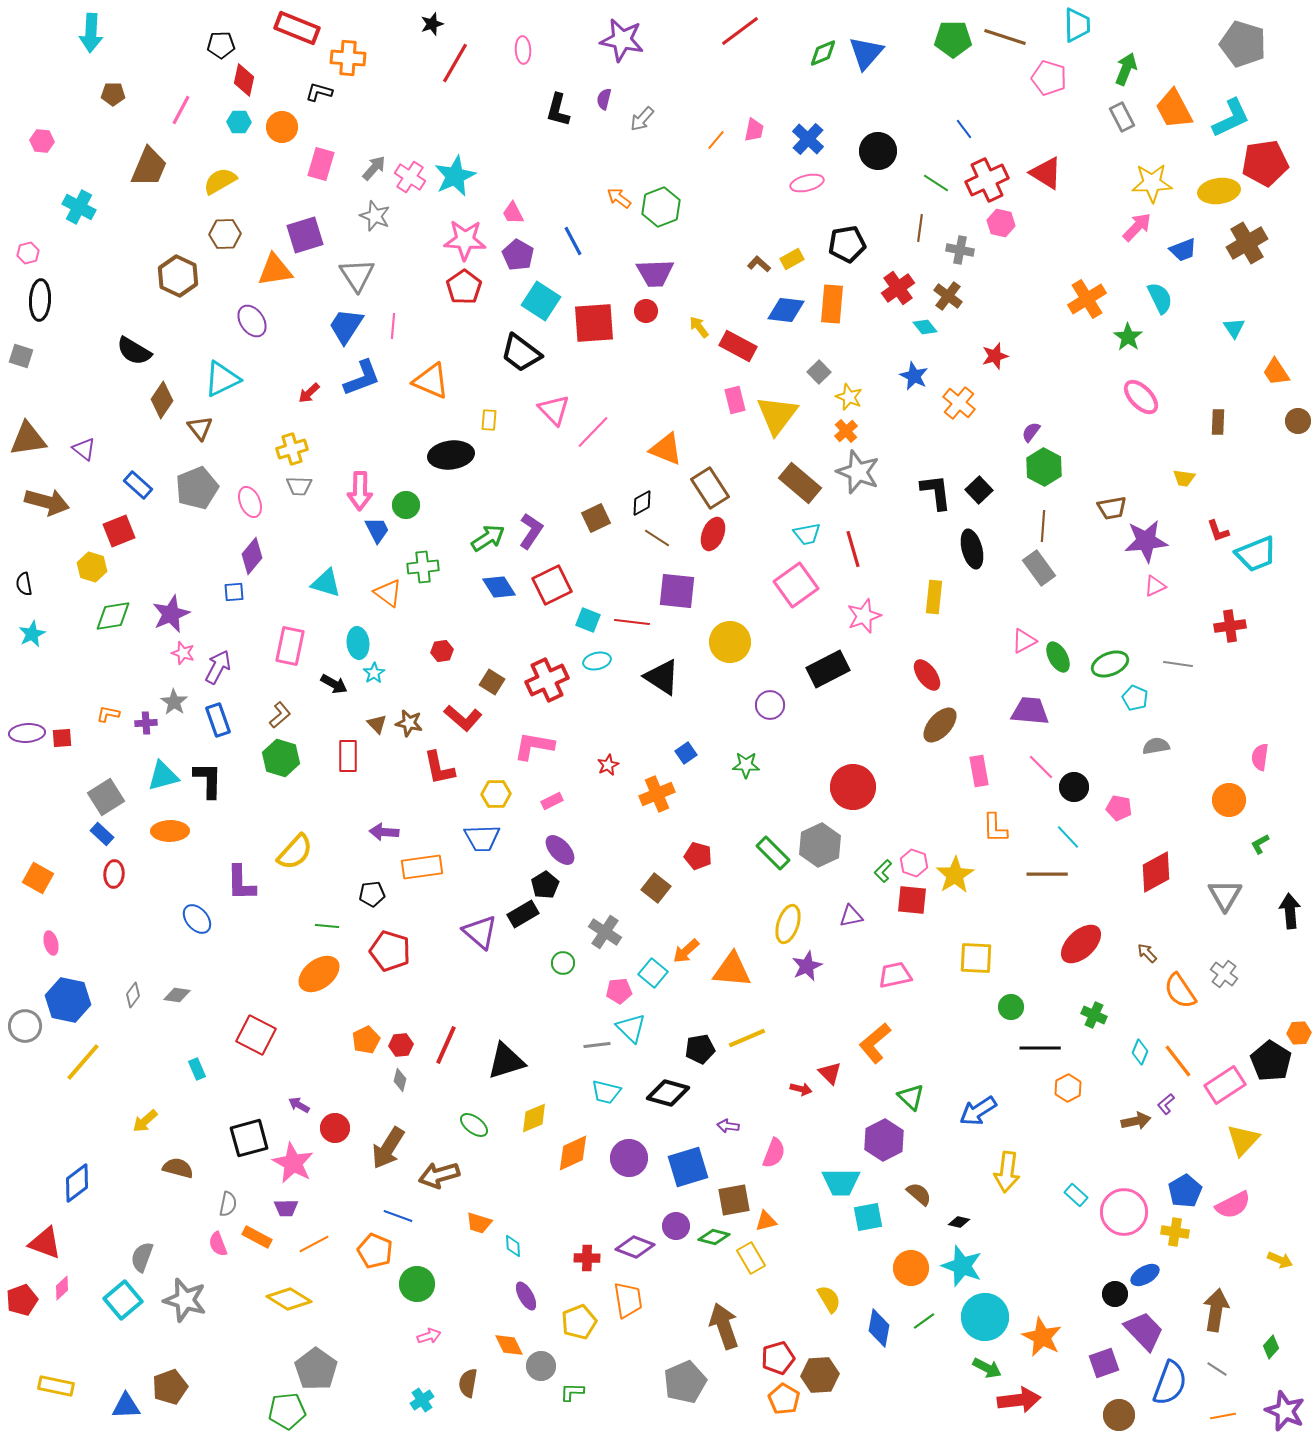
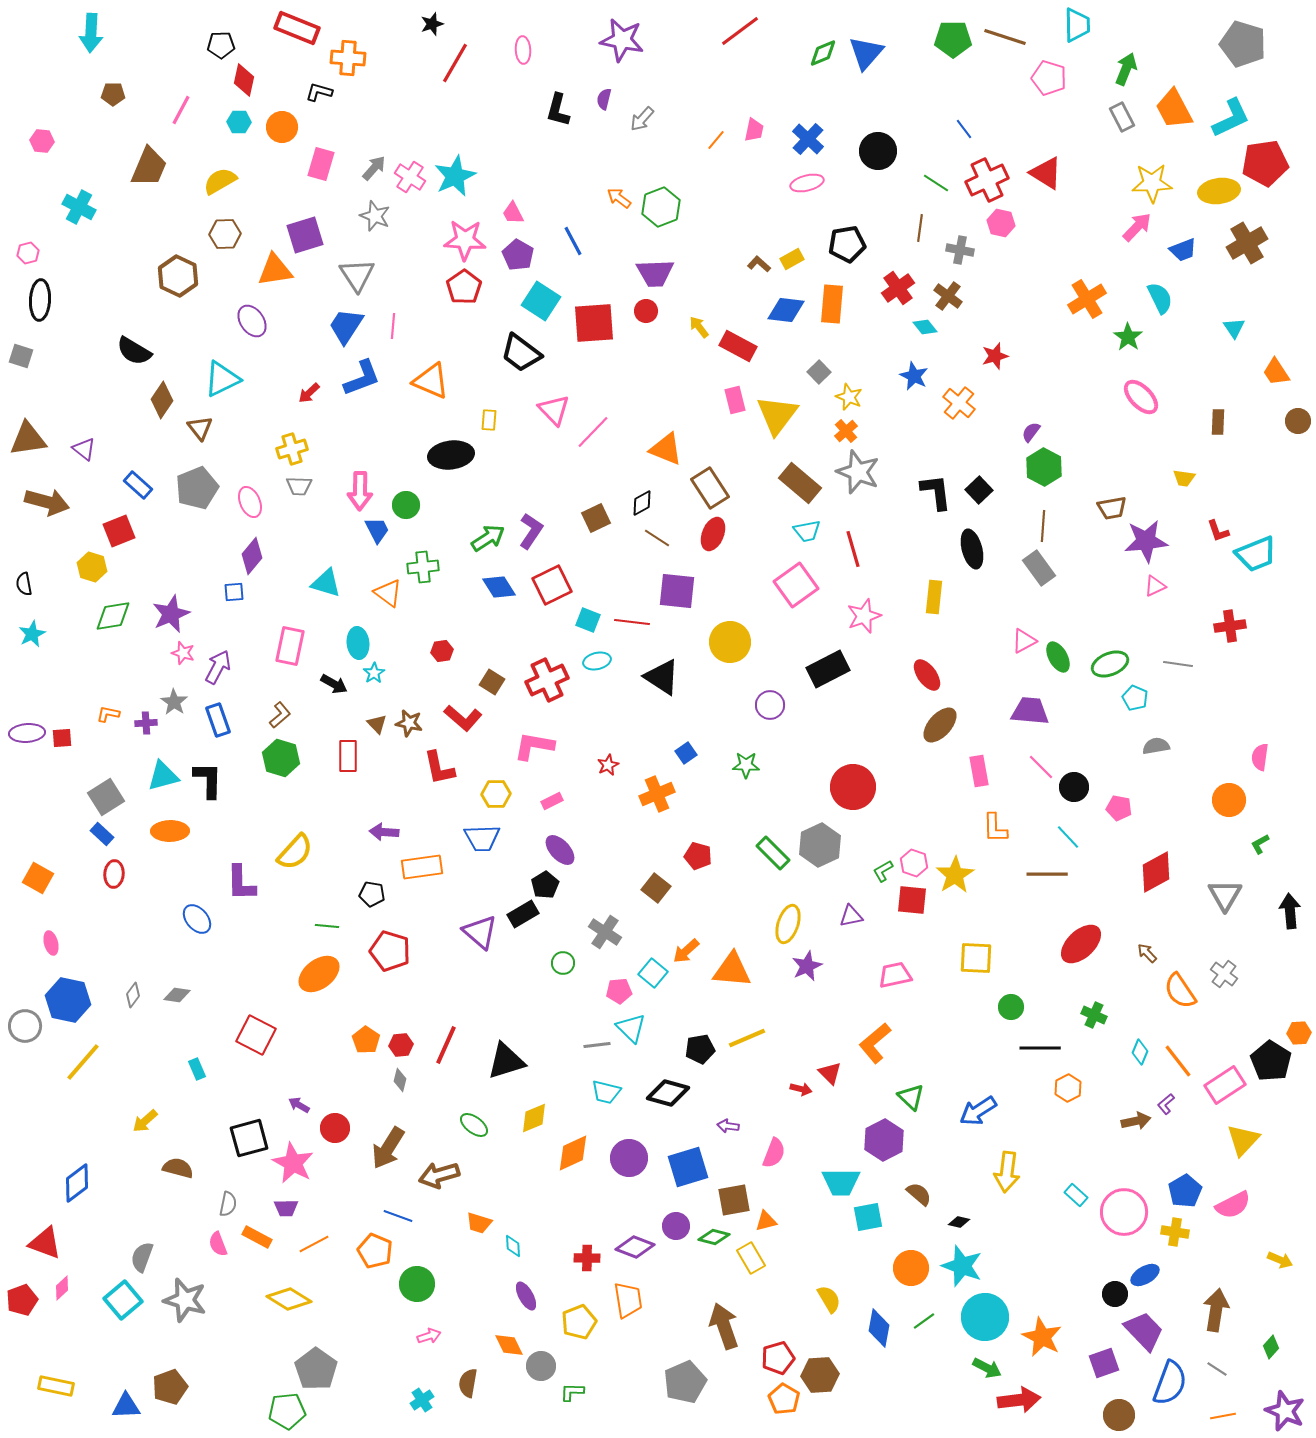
cyan trapezoid at (807, 534): moved 3 px up
green L-shape at (883, 871): rotated 15 degrees clockwise
black pentagon at (372, 894): rotated 15 degrees clockwise
orange pentagon at (366, 1040): rotated 12 degrees counterclockwise
